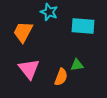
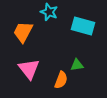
cyan rectangle: rotated 10 degrees clockwise
orange semicircle: moved 3 px down
